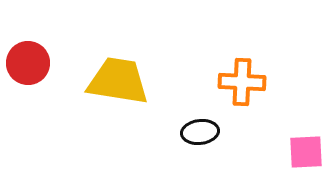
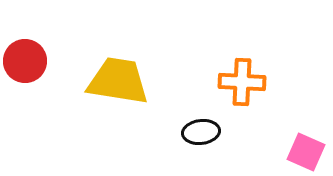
red circle: moved 3 px left, 2 px up
black ellipse: moved 1 px right
pink square: rotated 27 degrees clockwise
